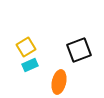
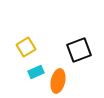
cyan rectangle: moved 6 px right, 7 px down
orange ellipse: moved 1 px left, 1 px up
